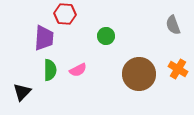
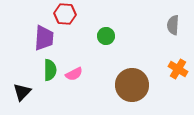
gray semicircle: rotated 24 degrees clockwise
pink semicircle: moved 4 px left, 4 px down
brown circle: moved 7 px left, 11 px down
